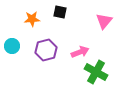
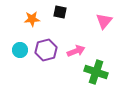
cyan circle: moved 8 px right, 4 px down
pink arrow: moved 4 px left, 1 px up
green cross: rotated 10 degrees counterclockwise
